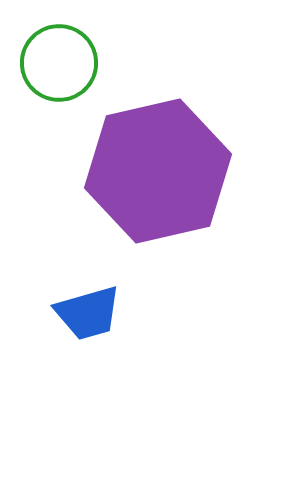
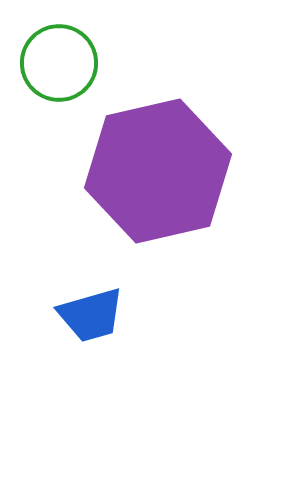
blue trapezoid: moved 3 px right, 2 px down
